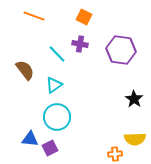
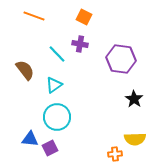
purple hexagon: moved 9 px down
